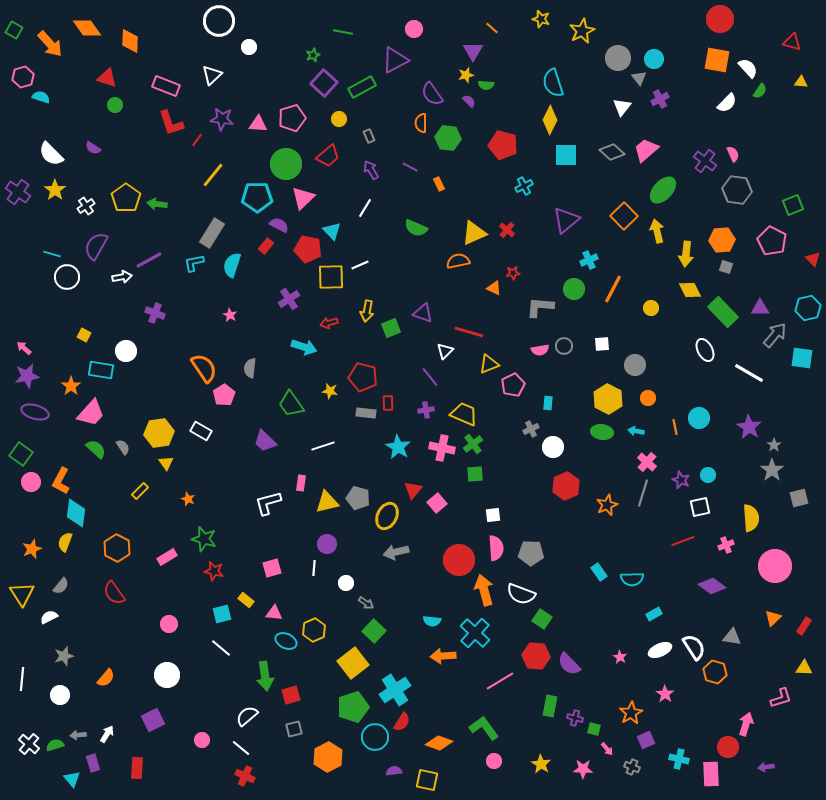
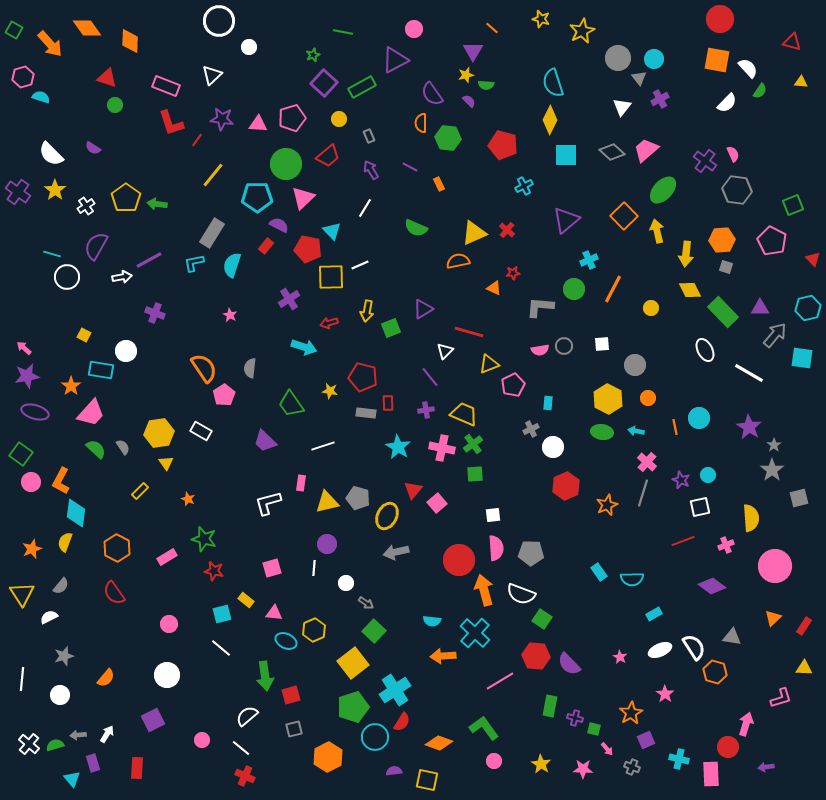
purple triangle at (423, 313): moved 4 px up; rotated 50 degrees counterclockwise
